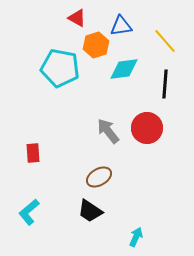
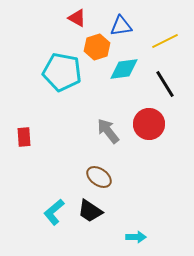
yellow line: rotated 76 degrees counterclockwise
orange hexagon: moved 1 px right, 2 px down
cyan pentagon: moved 2 px right, 4 px down
black line: rotated 36 degrees counterclockwise
red circle: moved 2 px right, 4 px up
red rectangle: moved 9 px left, 16 px up
brown ellipse: rotated 65 degrees clockwise
cyan L-shape: moved 25 px right
cyan arrow: rotated 66 degrees clockwise
